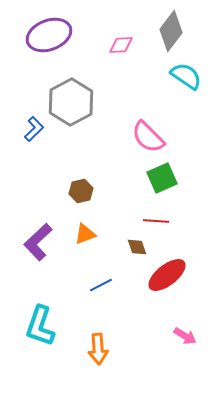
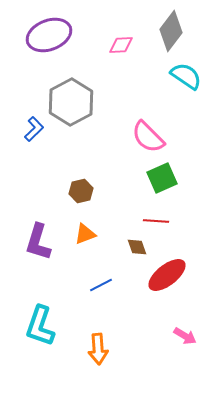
purple L-shape: rotated 30 degrees counterclockwise
